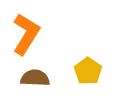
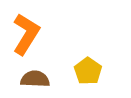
brown semicircle: moved 1 px down
